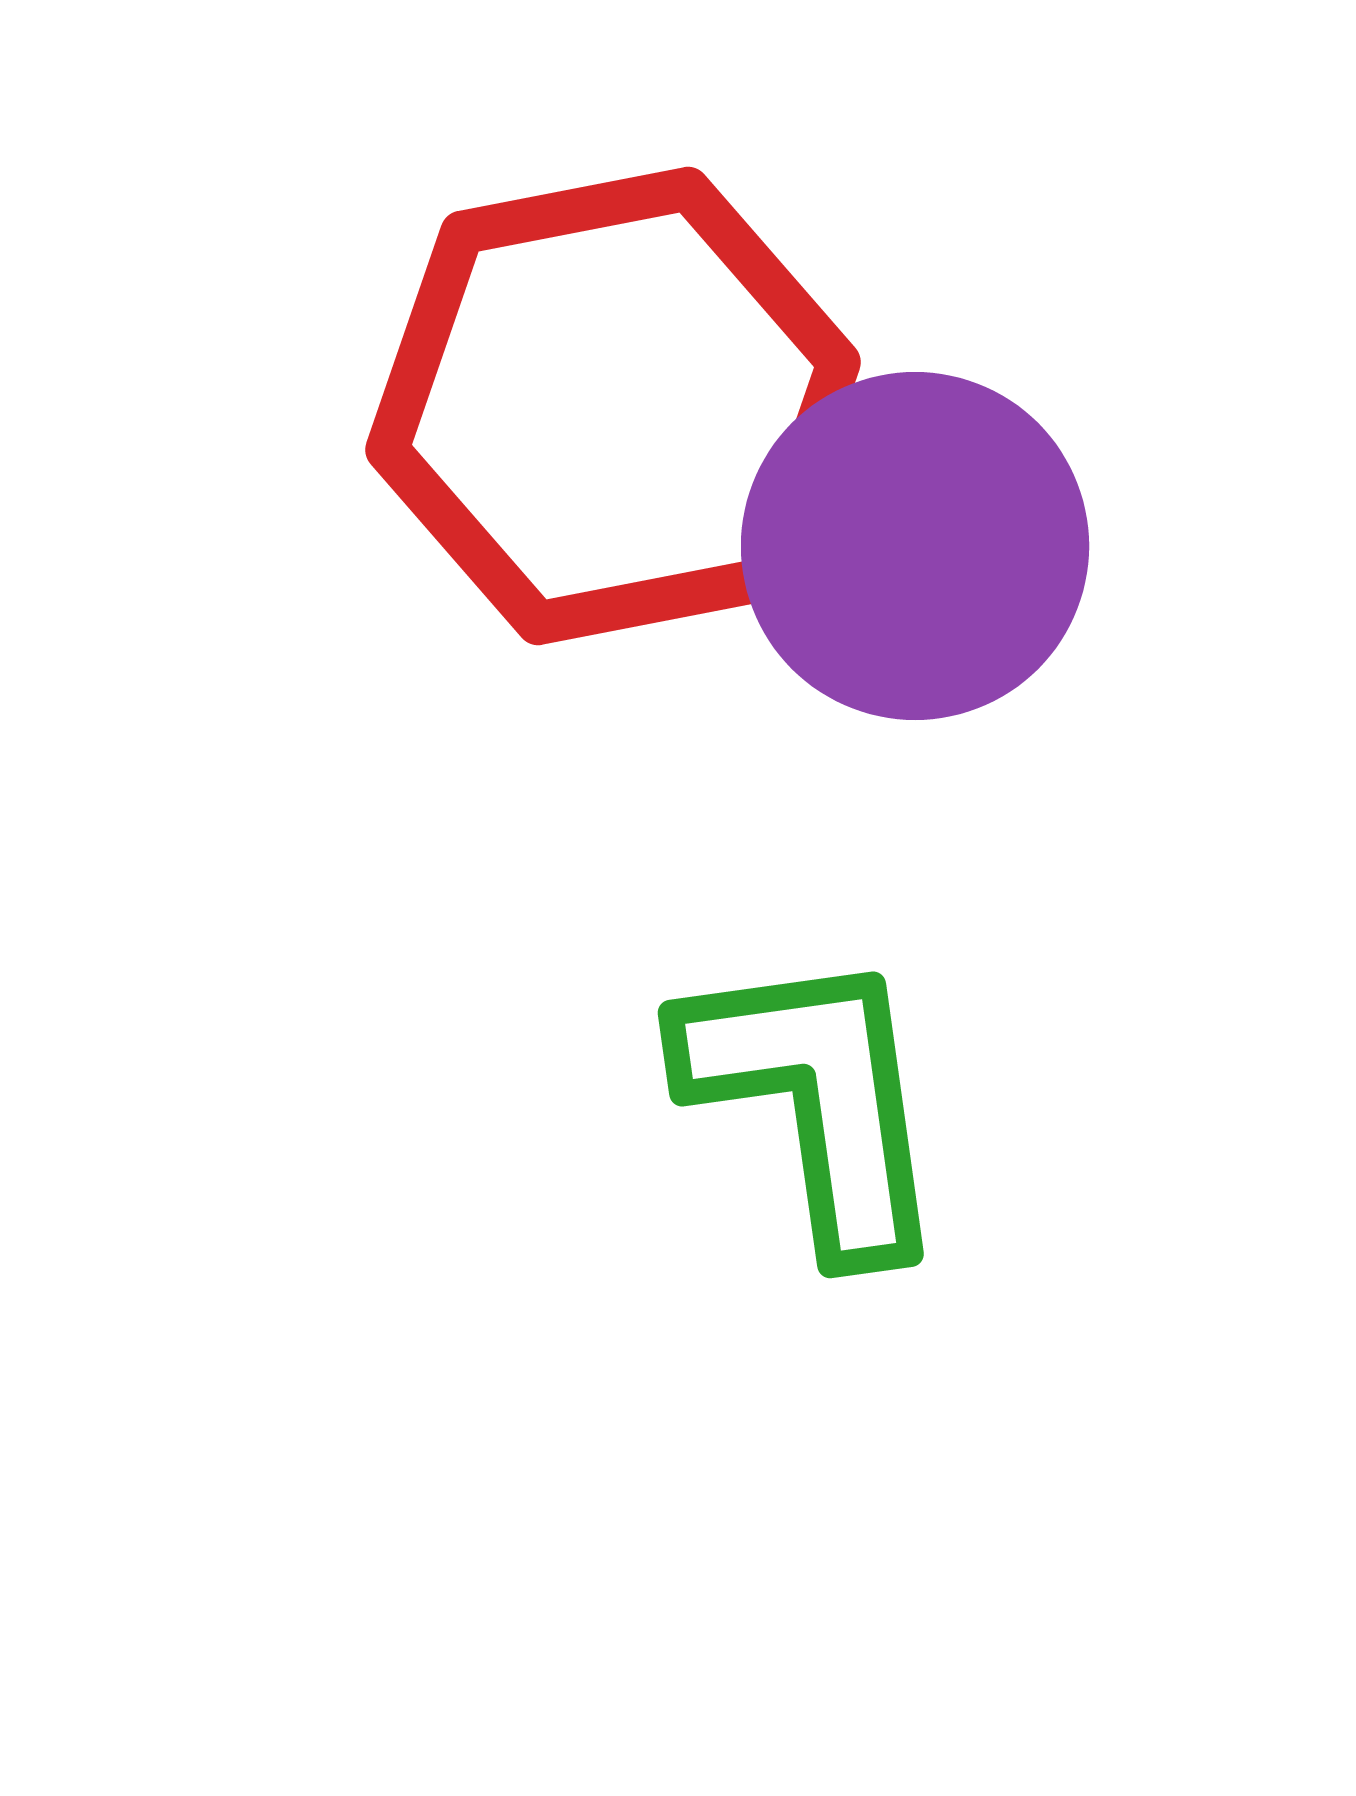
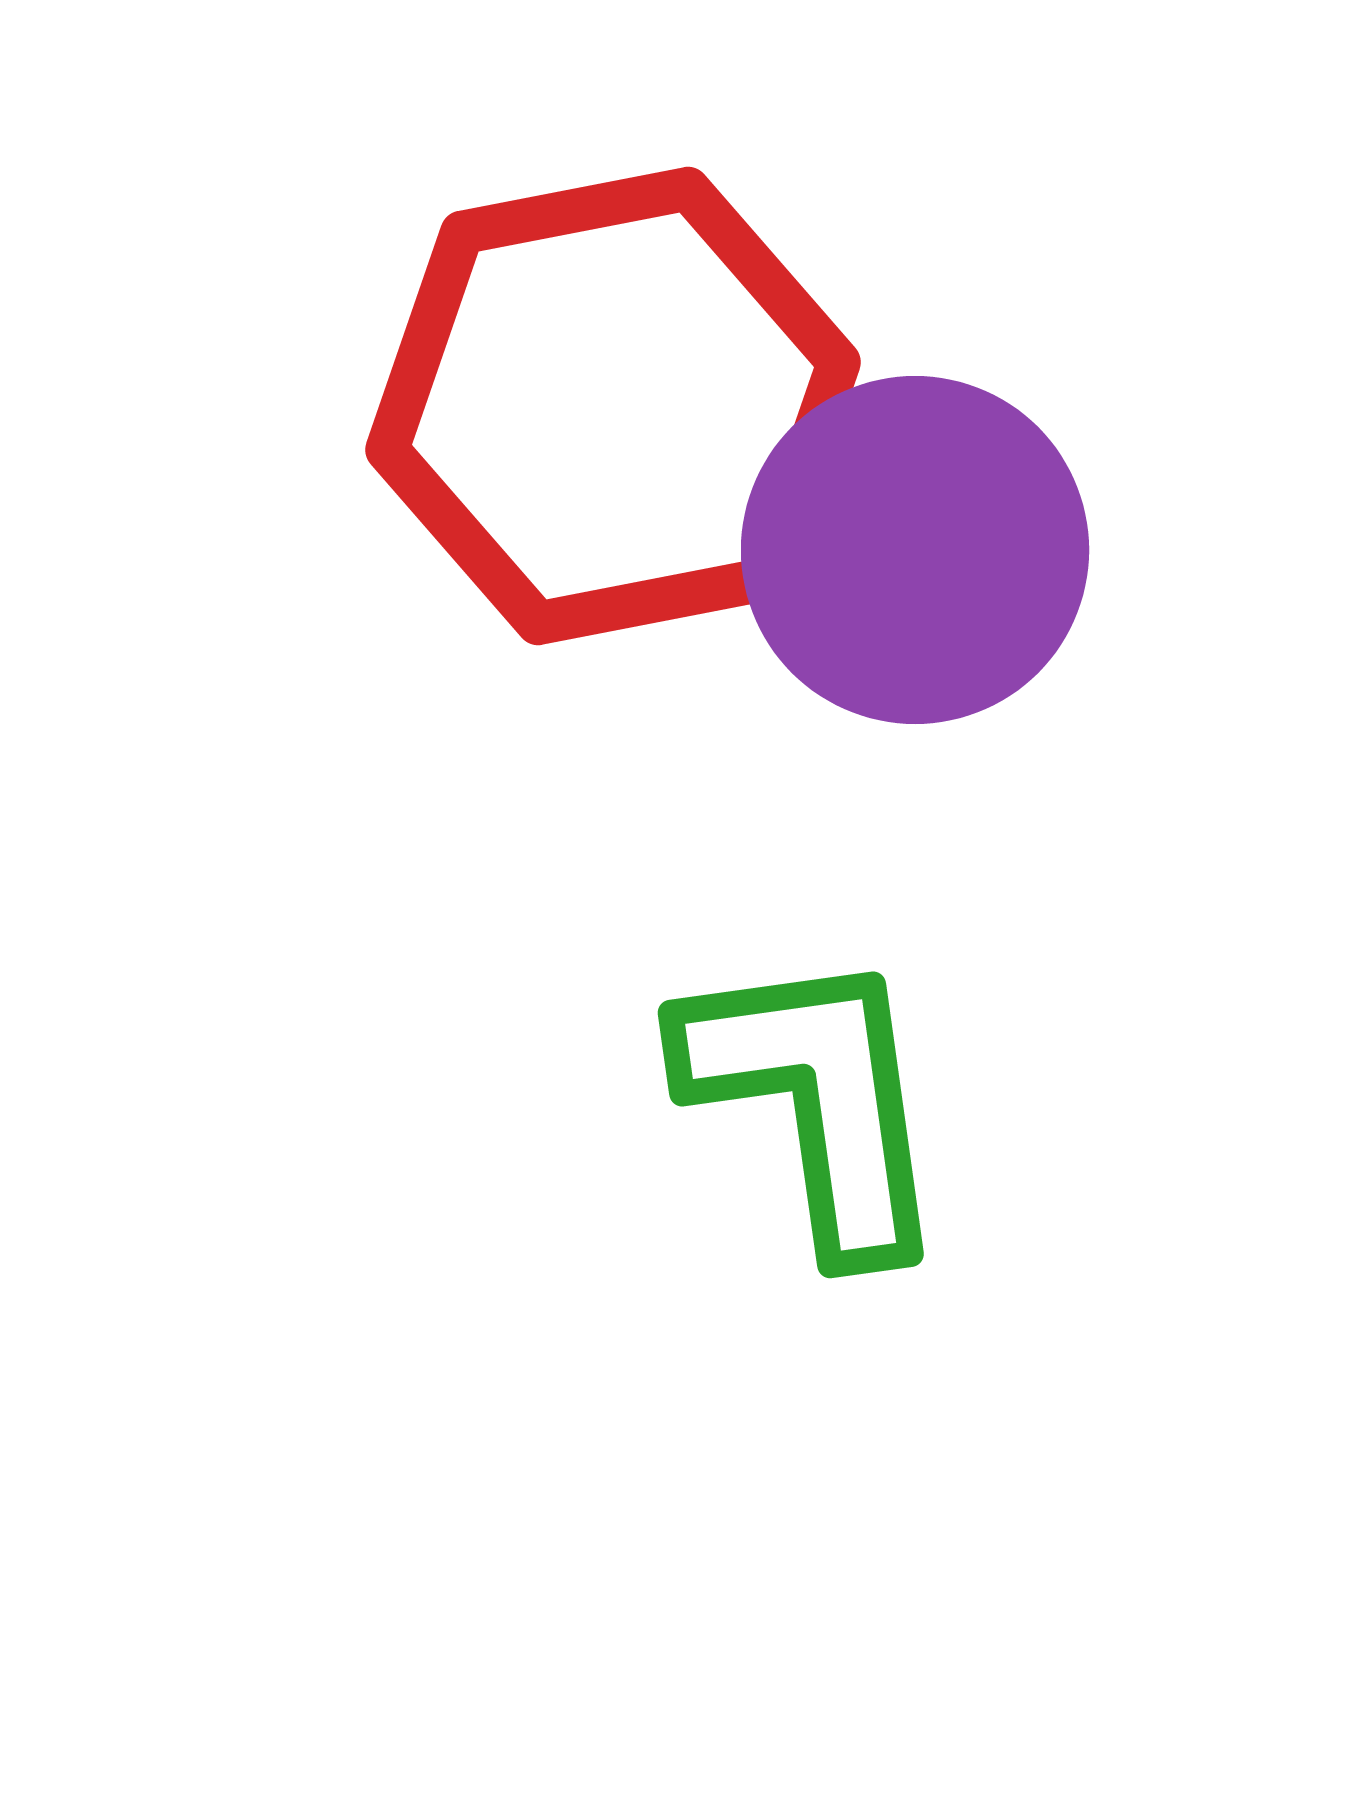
purple circle: moved 4 px down
